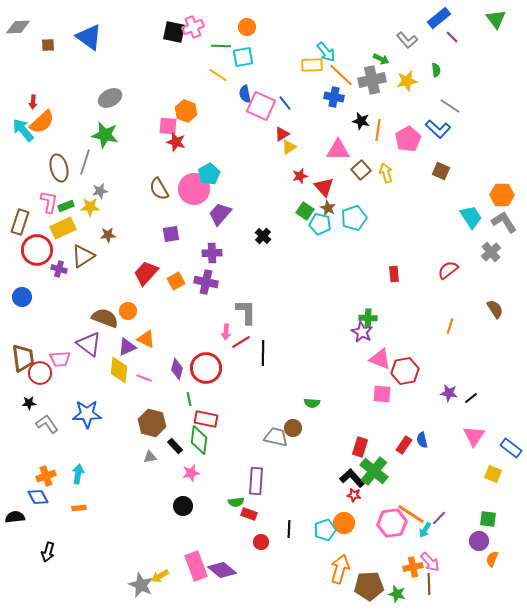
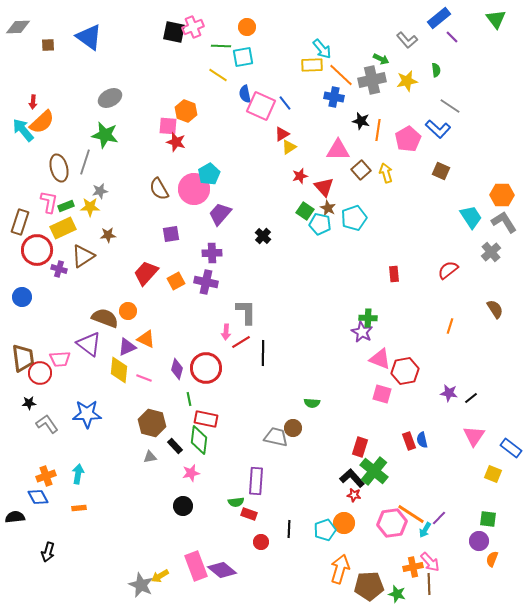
cyan arrow at (326, 52): moved 4 px left, 3 px up
pink square at (382, 394): rotated 12 degrees clockwise
red rectangle at (404, 445): moved 5 px right, 4 px up; rotated 54 degrees counterclockwise
